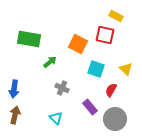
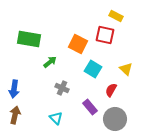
cyan square: moved 3 px left; rotated 12 degrees clockwise
